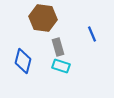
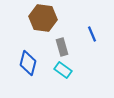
gray rectangle: moved 4 px right
blue diamond: moved 5 px right, 2 px down
cyan rectangle: moved 2 px right, 4 px down; rotated 18 degrees clockwise
